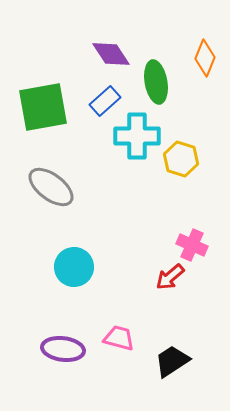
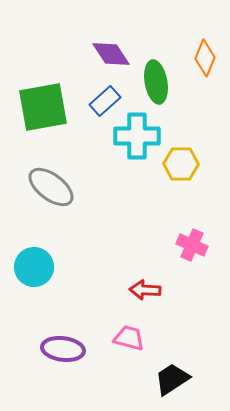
yellow hexagon: moved 5 px down; rotated 16 degrees counterclockwise
cyan circle: moved 40 px left
red arrow: moved 25 px left, 13 px down; rotated 44 degrees clockwise
pink trapezoid: moved 10 px right
black trapezoid: moved 18 px down
